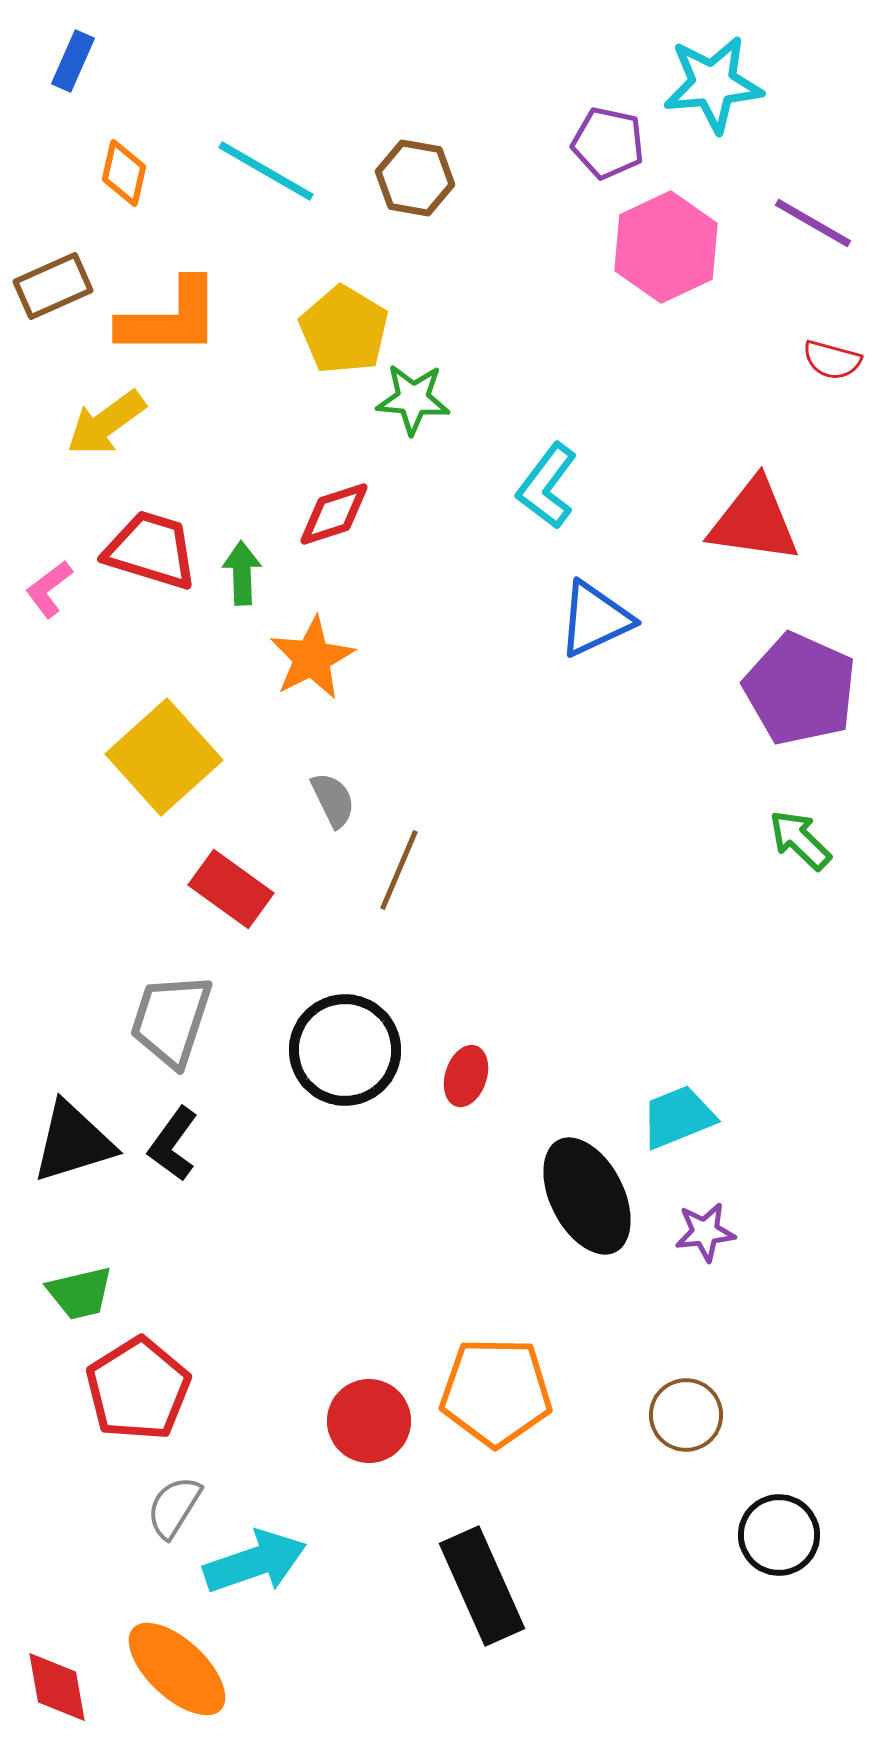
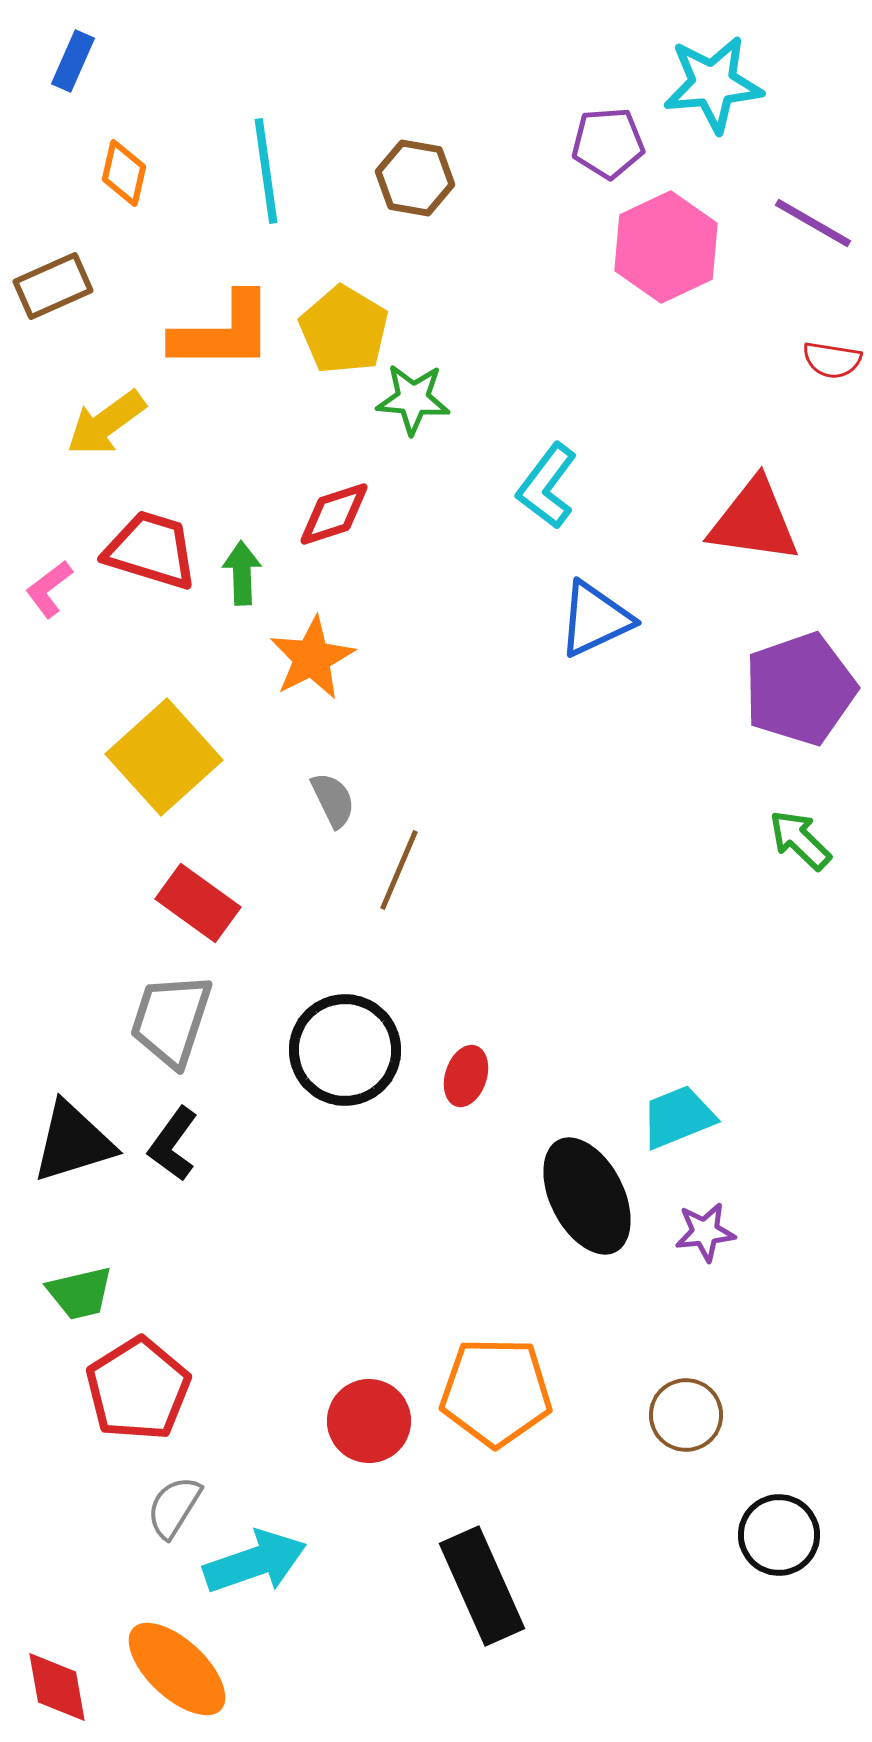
purple pentagon at (608, 143): rotated 16 degrees counterclockwise
cyan line at (266, 171): rotated 52 degrees clockwise
orange L-shape at (170, 318): moved 53 px right, 14 px down
red semicircle at (832, 360): rotated 6 degrees counterclockwise
purple pentagon at (800, 689): rotated 29 degrees clockwise
red rectangle at (231, 889): moved 33 px left, 14 px down
